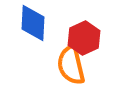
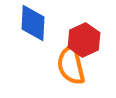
red hexagon: moved 2 px down
